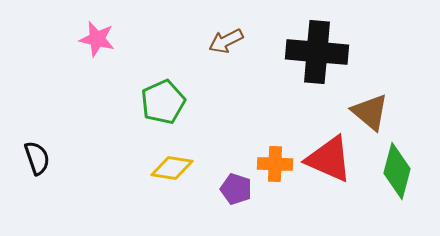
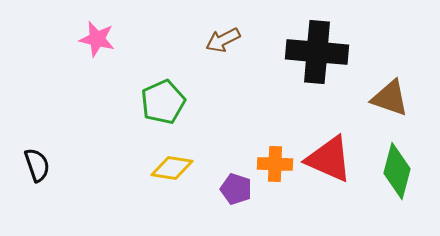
brown arrow: moved 3 px left, 1 px up
brown triangle: moved 20 px right, 14 px up; rotated 21 degrees counterclockwise
black semicircle: moved 7 px down
